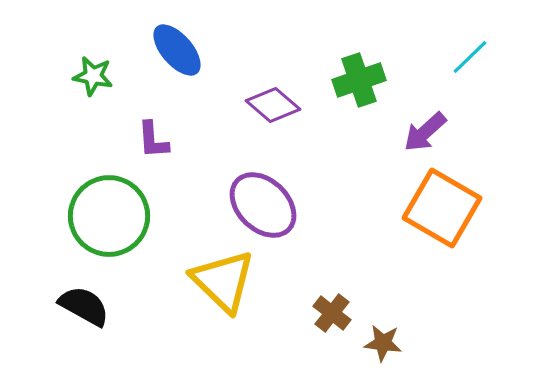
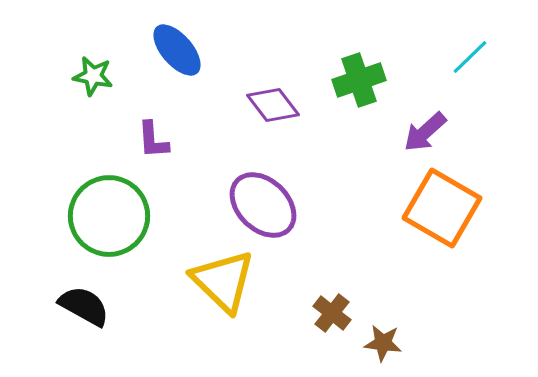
purple diamond: rotated 12 degrees clockwise
